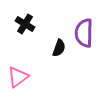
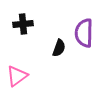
black cross: moved 2 px left; rotated 36 degrees counterclockwise
pink triangle: moved 1 px left, 1 px up
